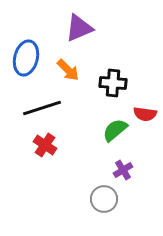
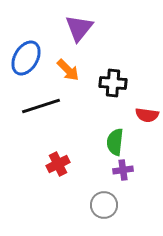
purple triangle: rotated 28 degrees counterclockwise
blue ellipse: rotated 16 degrees clockwise
black line: moved 1 px left, 2 px up
red semicircle: moved 2 px right, 1 px down
green semicircle: moved 12 px down; rotated 44 degrees counterclockwise
red cross: moved 13 px right, 19 px down; rotated 30 degrees clockwise
purple cross: rotated 24 degrees clockwise
gray circle: moved 6 px down
